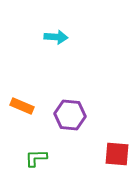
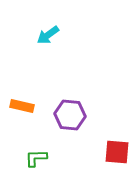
cyan arrow: moved 8 px left, 2 px up; rotated 140 degrees clockwise
orange rectangle: rotated 10 degrees counterclockwise
red square: moved 2 px up
